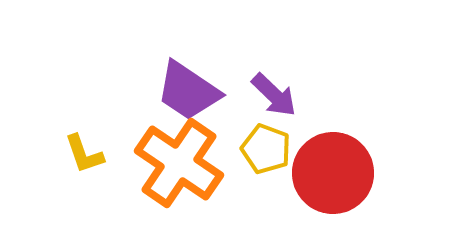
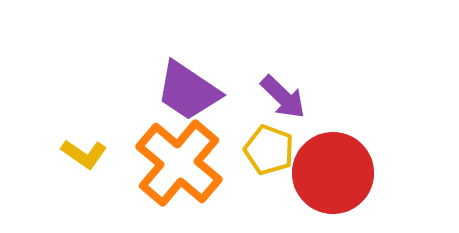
purple arrow: moved 9 px right, 2 px down
yellow pentagon: moved 3 px right, 1 px down
yellow L-shape: rotated 36 degrees counterclockwise
orange cross: rotated 6 degrees clockwise
